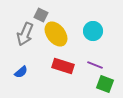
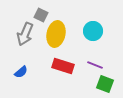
yellow ellipse: rotated 50 degrees clockwise
